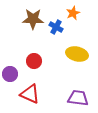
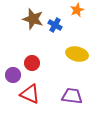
orange star: moved 4 px right, 3 px up
brown star: rotated 15 degrees clockwise
blue cross: moved 1 px left, 2 px up
red circle: moved 2 px left, 2 px down
purple circle: moved 3 px right, 1 px down
purple trapezoid: moved 6 px left, 2 px up
